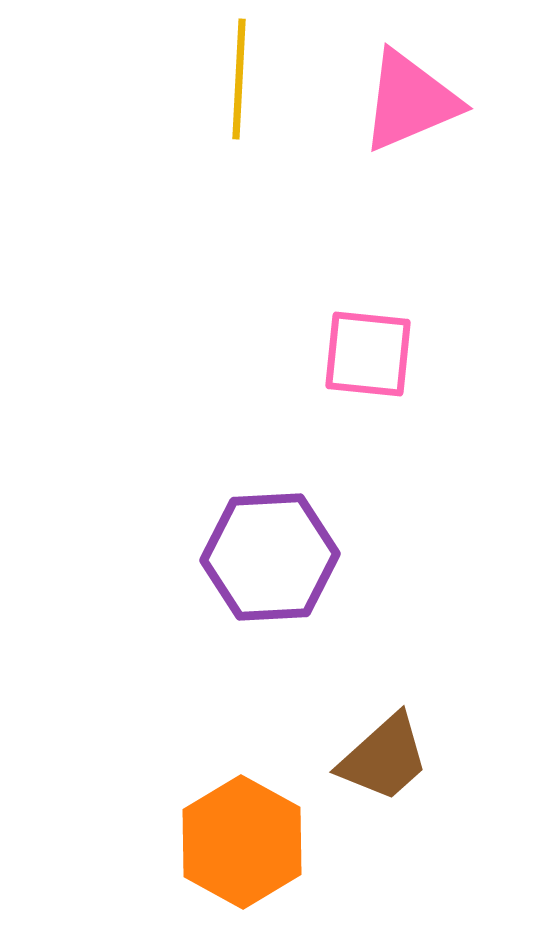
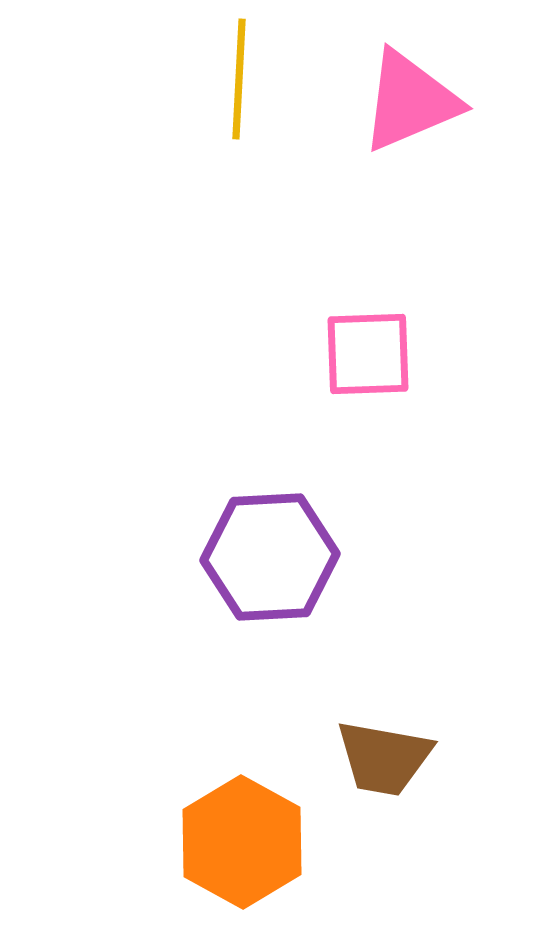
pink square: rotated 8 degrees counterclockwise
brown trapezoid: rotated 52 degrees clockwise
